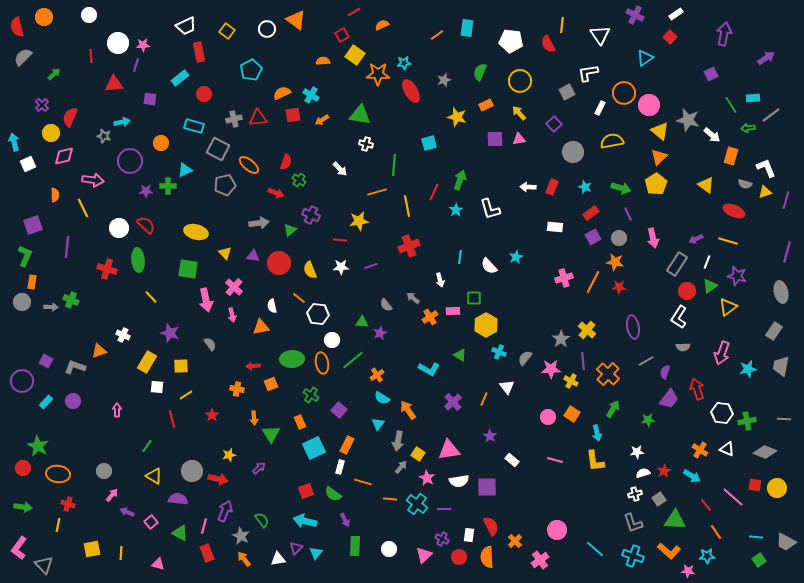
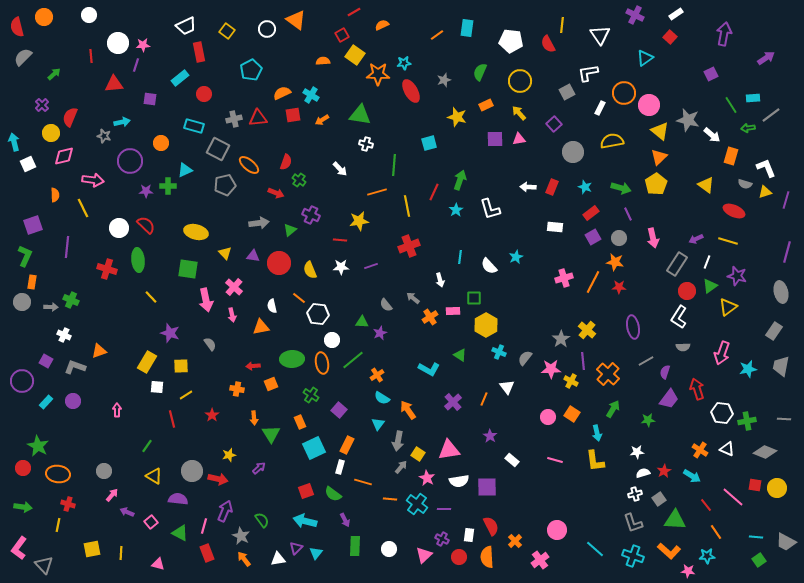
white cross at (123, 335): moved 59 px left
